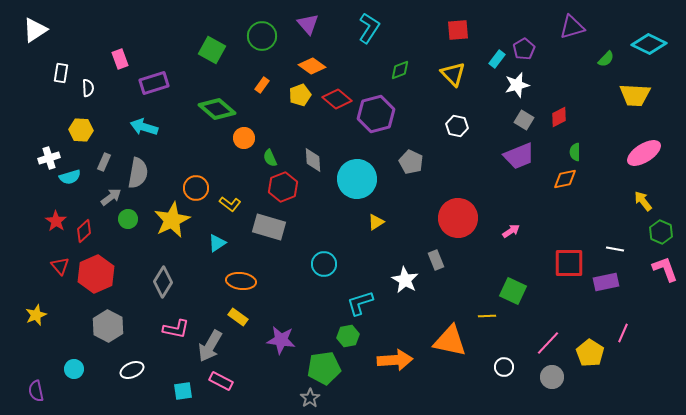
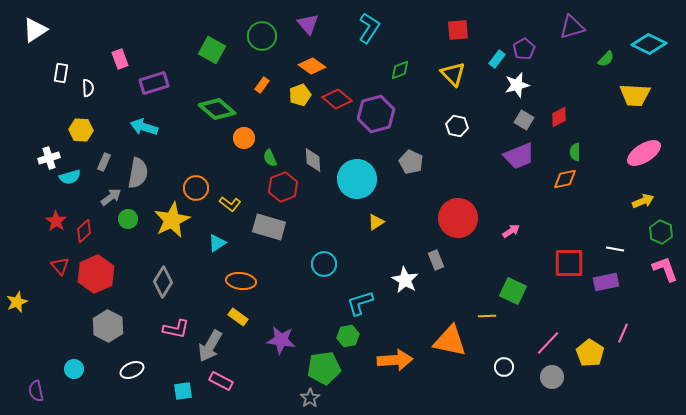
yellow arrow at (643, 201): rotated 105 degrees clockwise
yellow star at (36, 315): moved 19 px left, 13 px up
